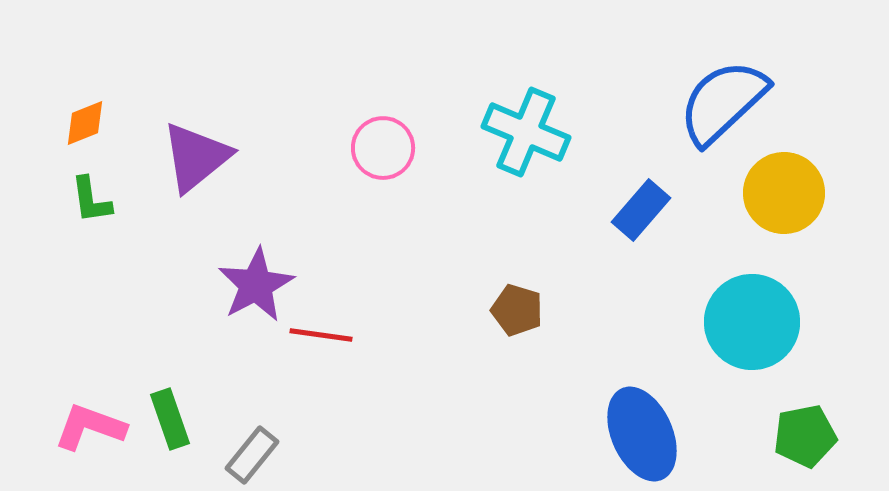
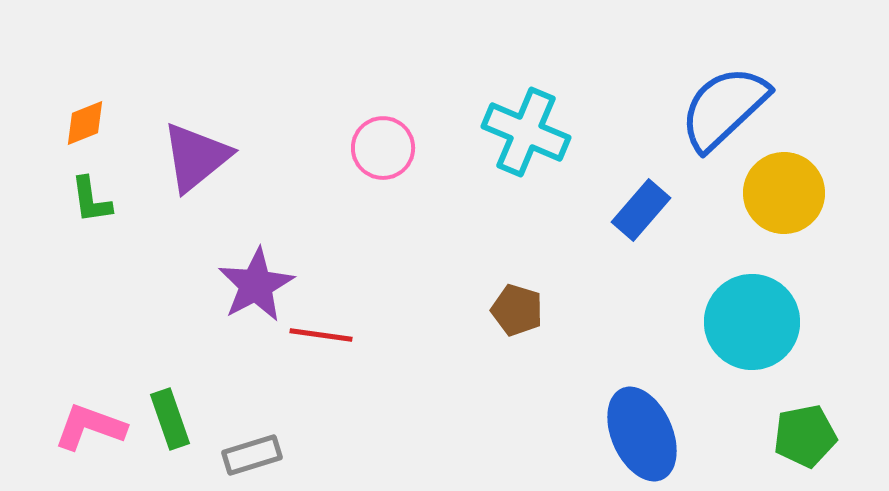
blue semicircle: moved 1 px right, 6 px down
gray rectangle: rotated 34 degrees clockwise
